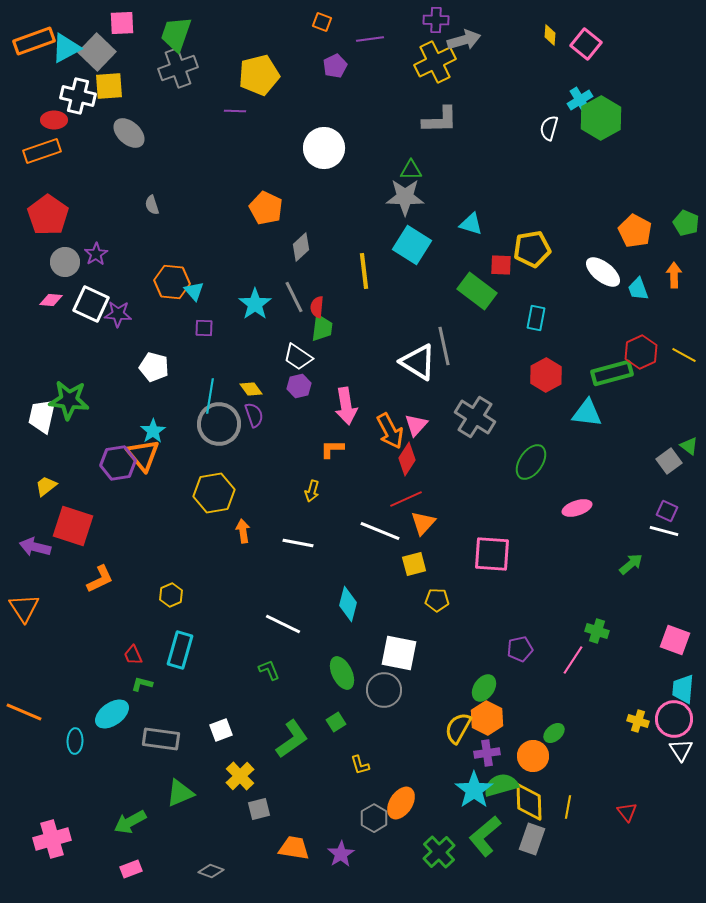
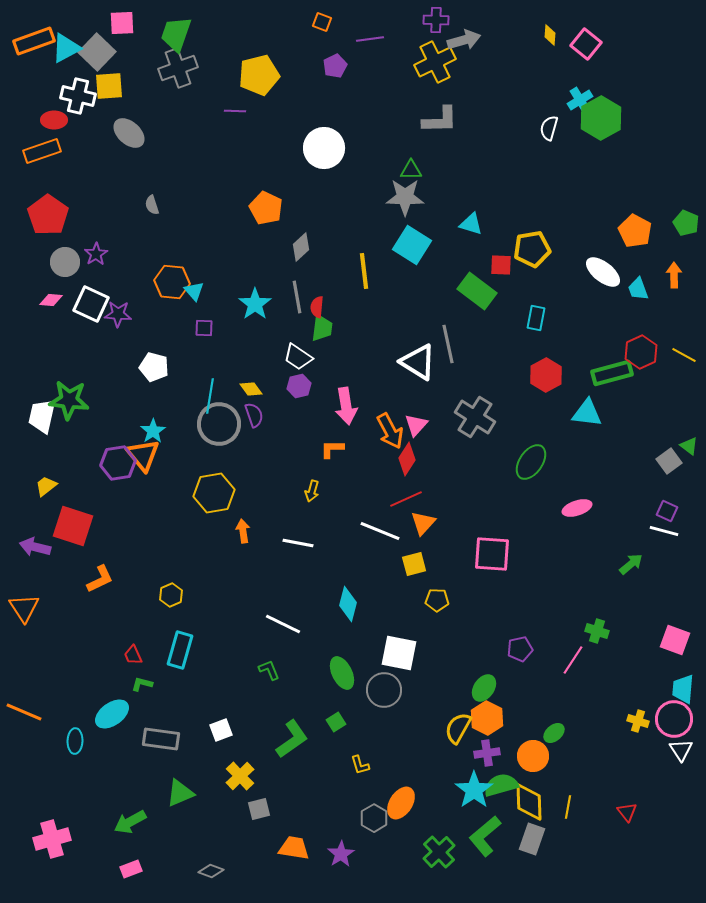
gray line at (294, 297): moved 3 px right; rotated 16 degrees clockwise
gray line at (444, 346): moved 4 px right, 2 px up
